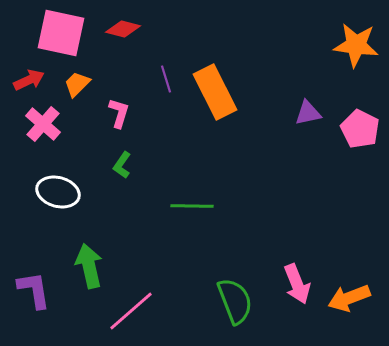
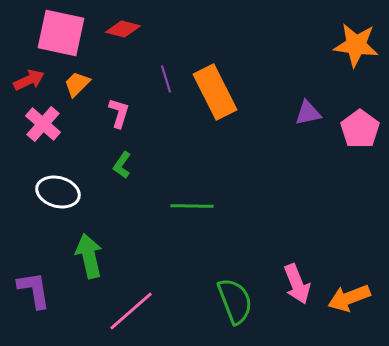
pink pentagon: rotated 9 degrees clockwise
green arrow: moved 10 px up
